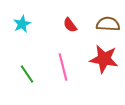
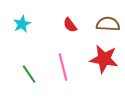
green line: moved 2 px right
